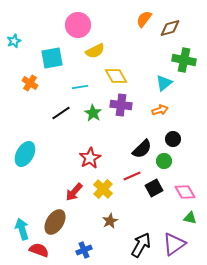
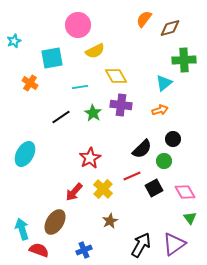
green cross: rotated 15 degrees counterclockwise
black line: moved 4 px down
green triangle: rotated 40 degrees clockwise
